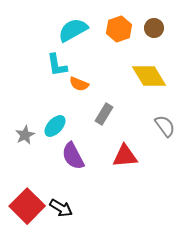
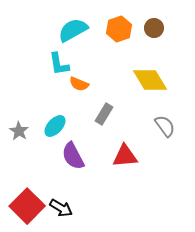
cyan L-shape: moved 2 px right, 1 px up
yellow diamond: moved 1 px right, 4 px down
gray star: moved 6 px left, 4 px up; rotated 12 degrees counterclockwise
